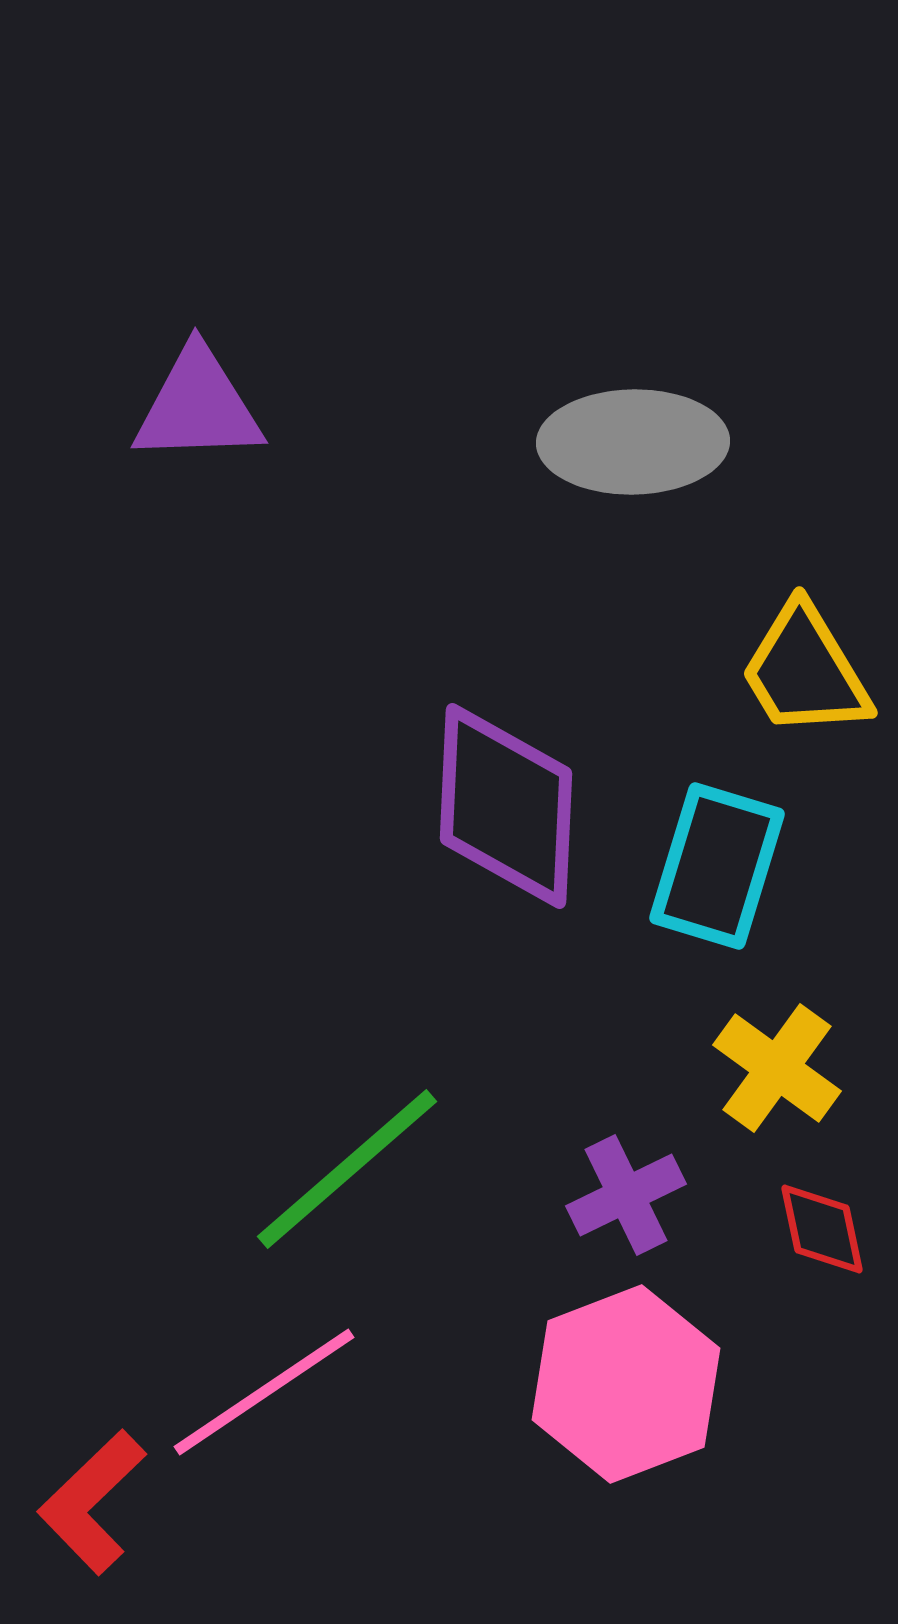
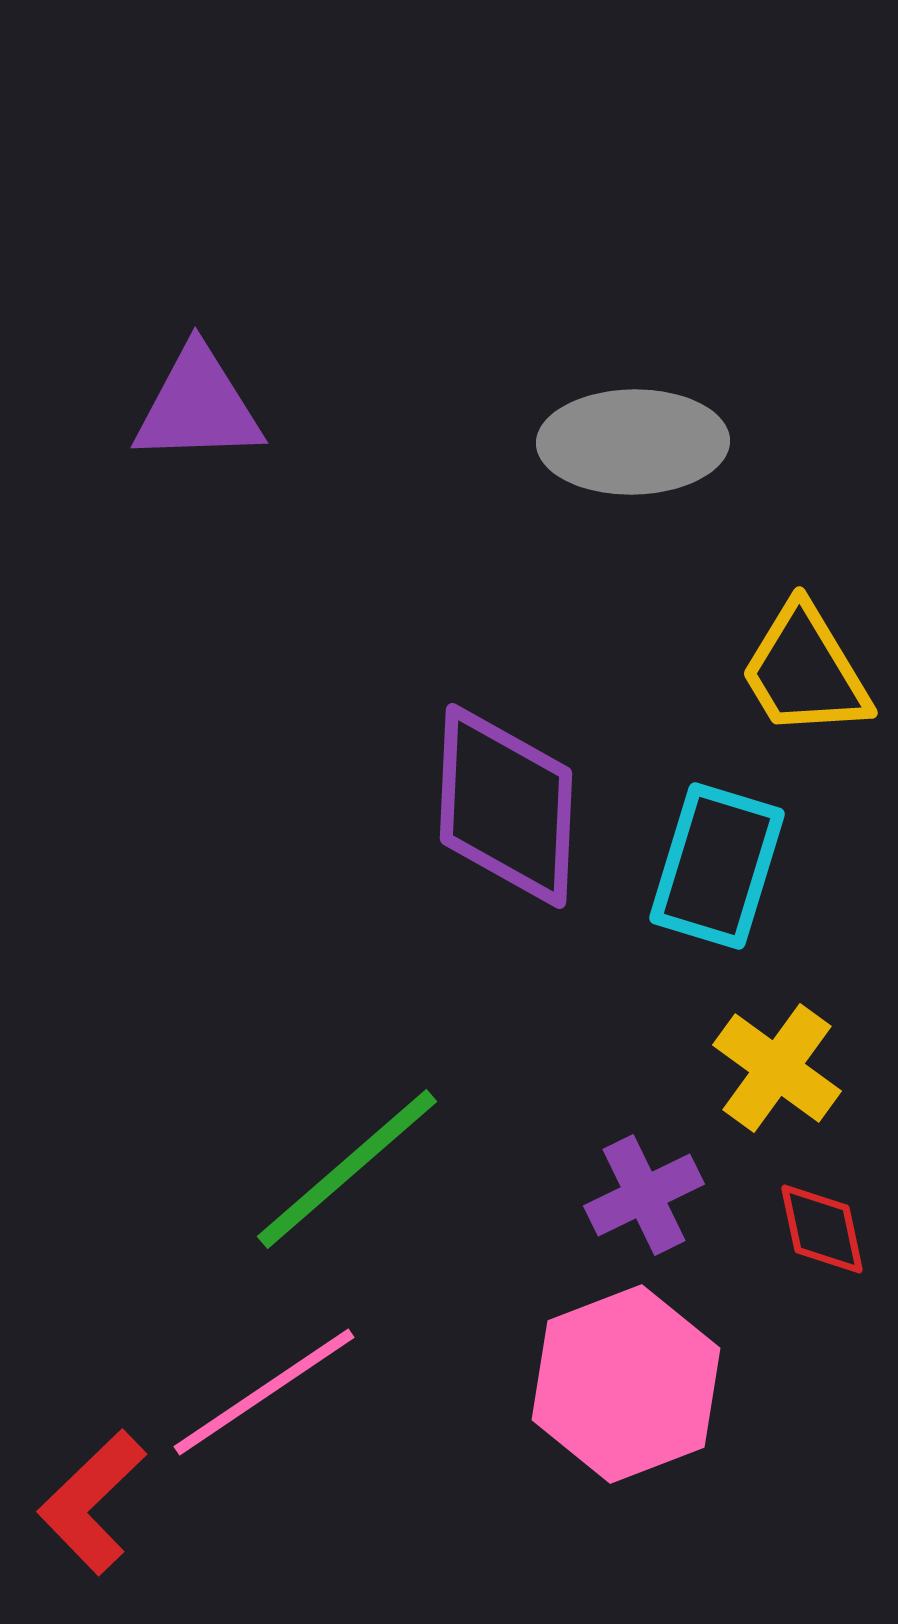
purple cross: moved 18 px right
